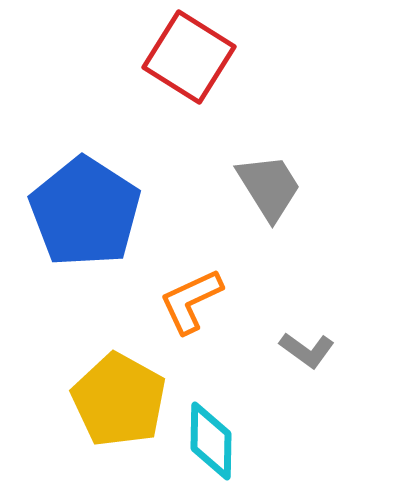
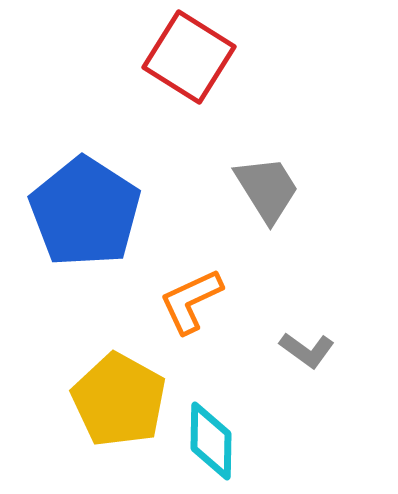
gray trapezoid: moved 2 px left, 2 px down
